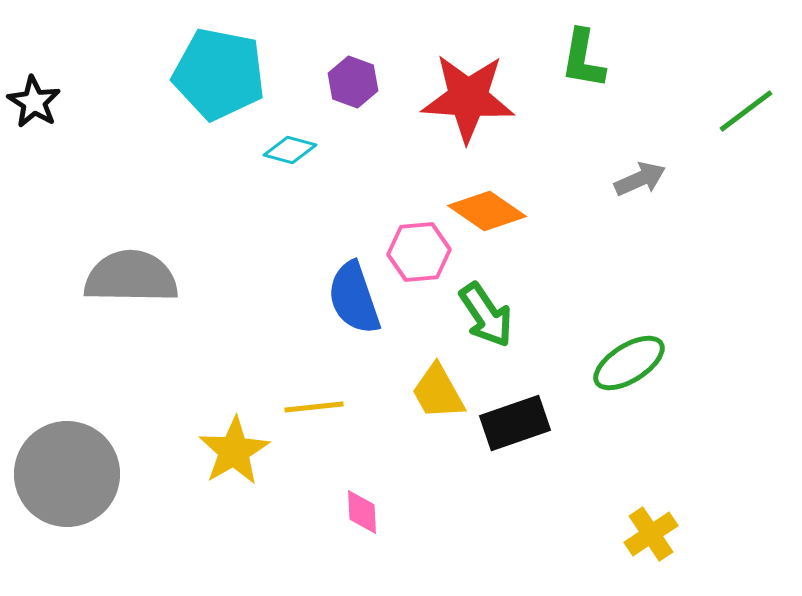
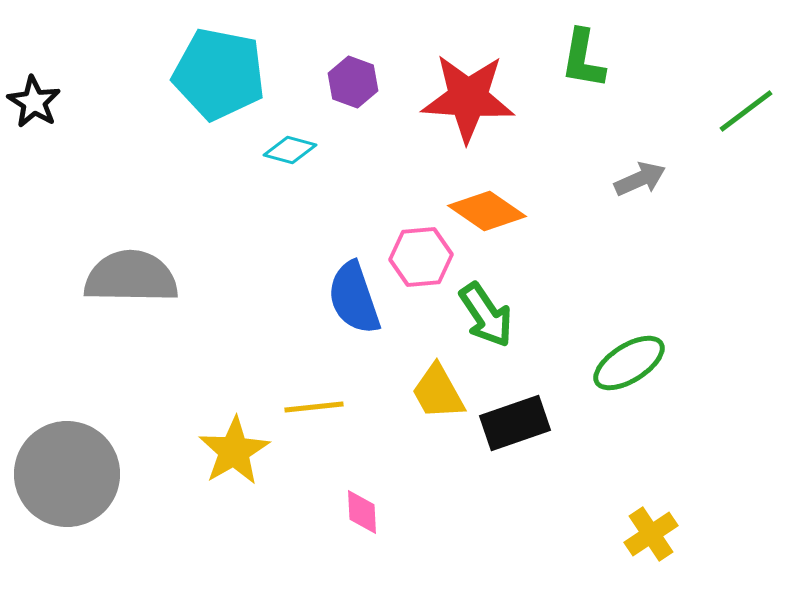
pink hexagon: moved 2 px right, 5 px down
